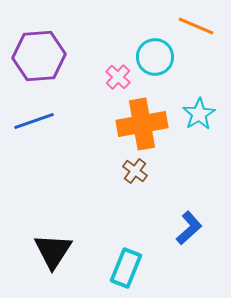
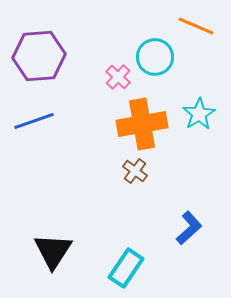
cyan rectangle: rotated 12 degrees clockwise
